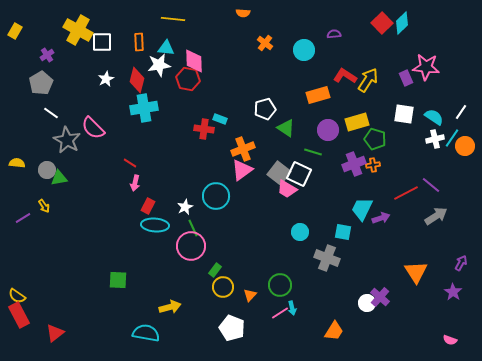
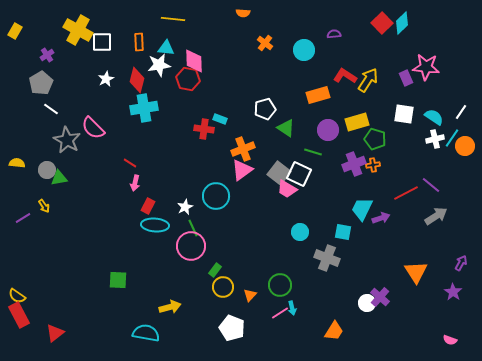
white line at (51, 113): moved 4 px up
